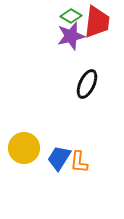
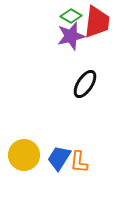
black ellipse: moved 2 px left; rotated 8 degrees clockwise
yellow circle: moved 7 px down
